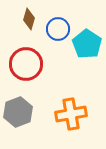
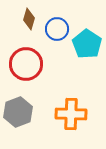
blue circle: moved 1 px left
orange cross: rotated 12 degrees clockwise
